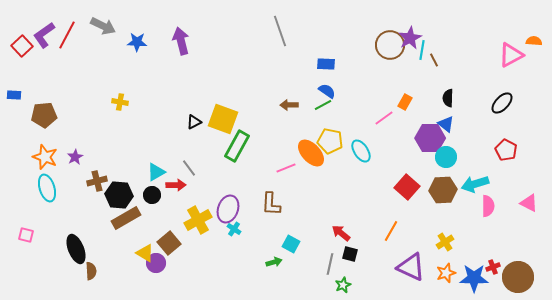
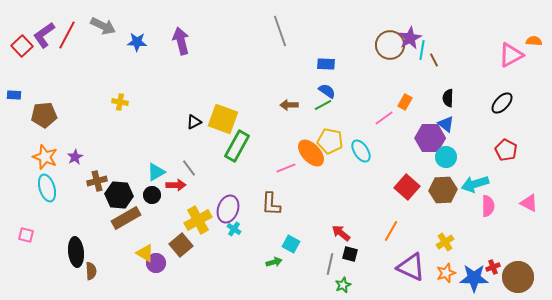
brown square at (169, 243): moved 12 px right, 2 px down
black ellipse at (76, 249): moved 3 px down; rotated 16 degrees clockwise
